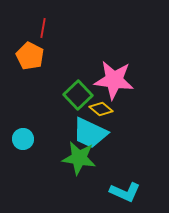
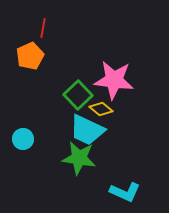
orange pentagon: rotated 20 degrees clockwise
cyan trapezoid: moved 3 px left, 3 px up
